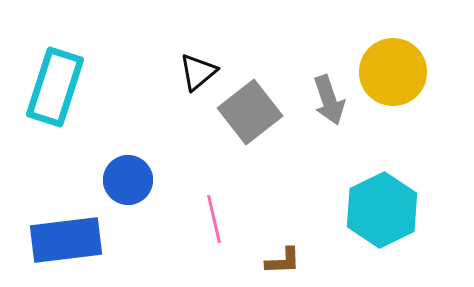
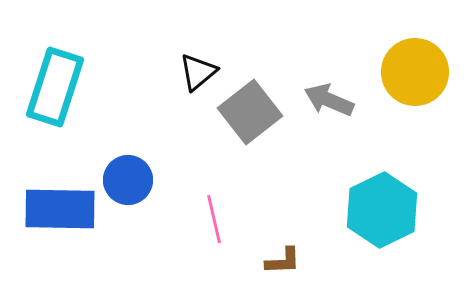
yellow circle: moved 22 px right
gray arrow: rotated 132 degrees clockwise
blue rectangle: moved 6 px left, 31 px up; rotated 8 degrees clockwise
